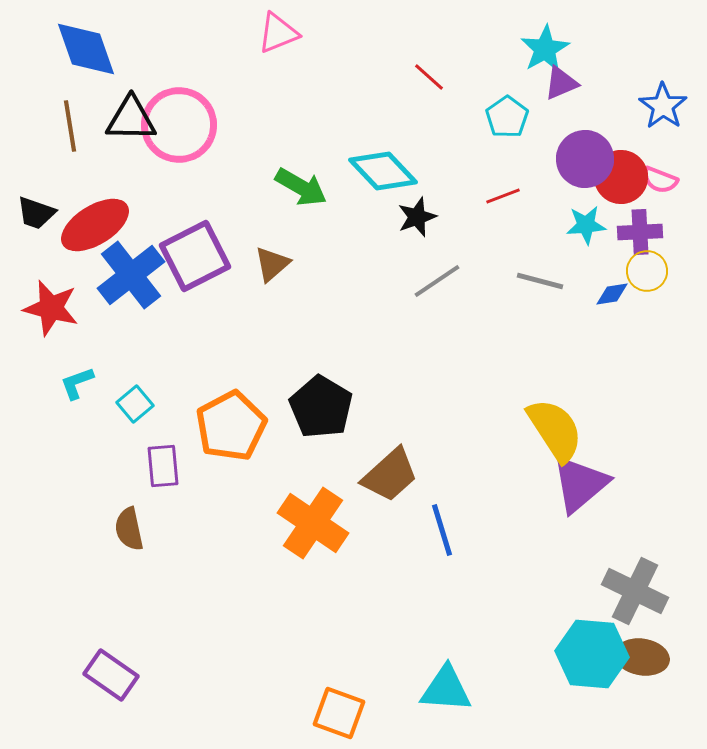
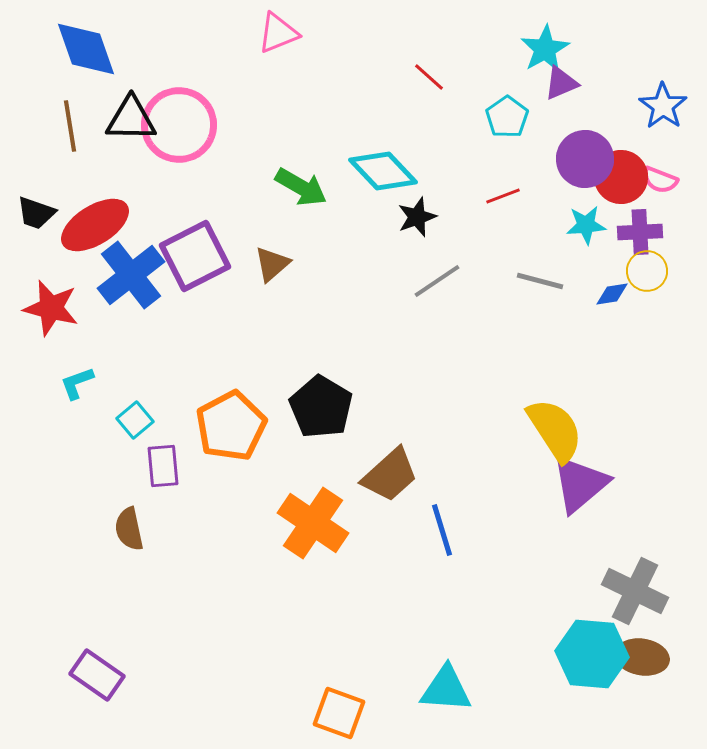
cyan square at (135, 404): moved 16 px down
purple rectangle at (111, 675): moved 14 px left
